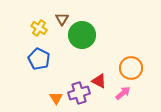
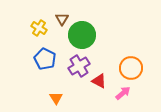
blue pentagon: moved 6 px right
purple cross: moved 27 px up; rotated 15 degrees counterclockwise
